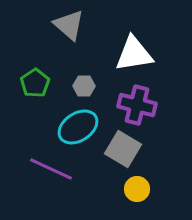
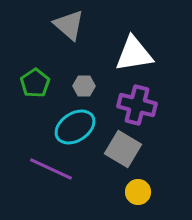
cyan ellipse: moved 3 px left
yellow circle: moved 1 px right, 3 px down
